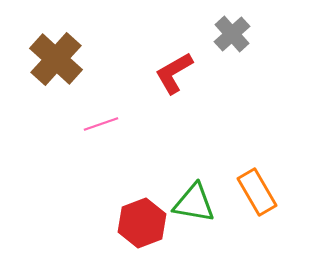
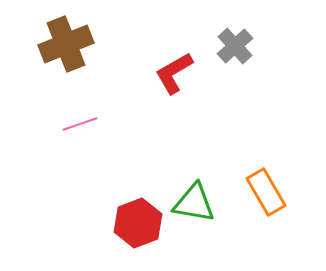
gray cross: moved 3 px right, 12 px down
brown cross: moved 10 px right, 15 px up; rotated 26 degrees clockwise
pink line: moved 21 px left
orange rectangle: moved 9 px right
red hexagon: moved 4 px left
